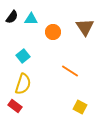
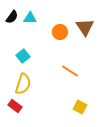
cyan triangle: moved 1 px left, 1 px up
orange circle: moved 7 px right
